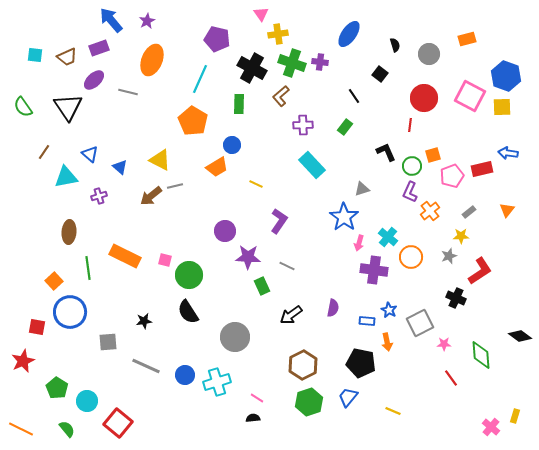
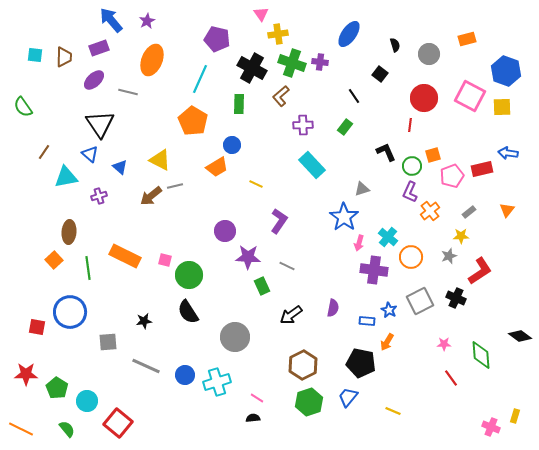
brown trapezoid at (67, 57): moved 3 px left; rotated 65 degrees counterclockwise
blue hexagon at (506, 76): moved 5 px up
black triangle at (68, 107): moved 32 px right, 17 px down
orange square at (54, 281): moved 21 px up
gray square at (420, 323): moved 22 px up
orange arrow at (387, 342): rotated 42 degrees clockwise
red star at (23, 361): moved 3 px right, 13 px down; rotated 25 degrees clockwise
pink cross at (491, 427): rotated 18 degrees counterclockwise
